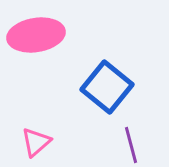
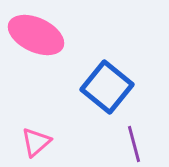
pink ellipse: rotated 34 degrees clockwise
purple line: moved 3 px right, 1 px up
